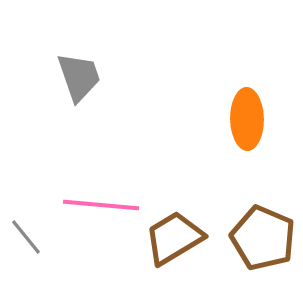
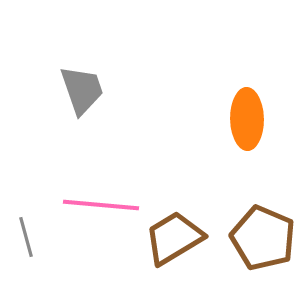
gray trapezoid: moved 3 px right, 13 px down
gray line: rotated 24 degrees clockwise
